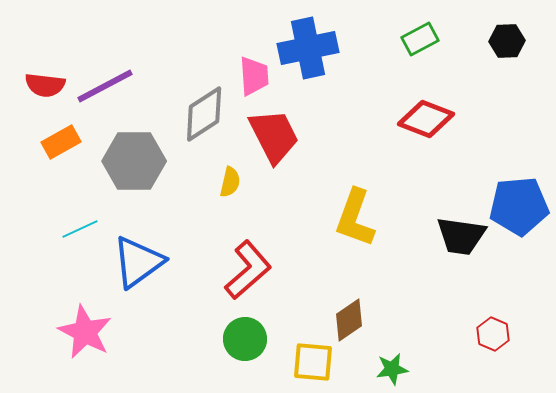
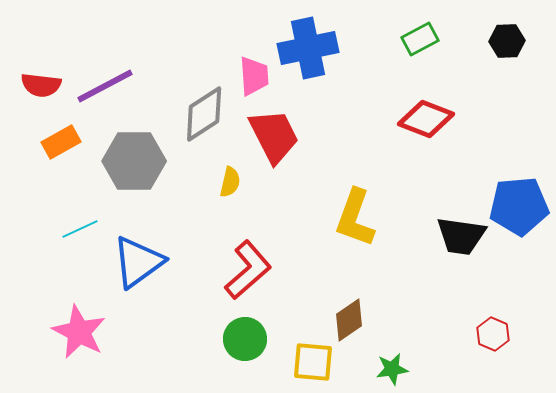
red semicircle: moved 4 px left
pink star: moved 6 px left
